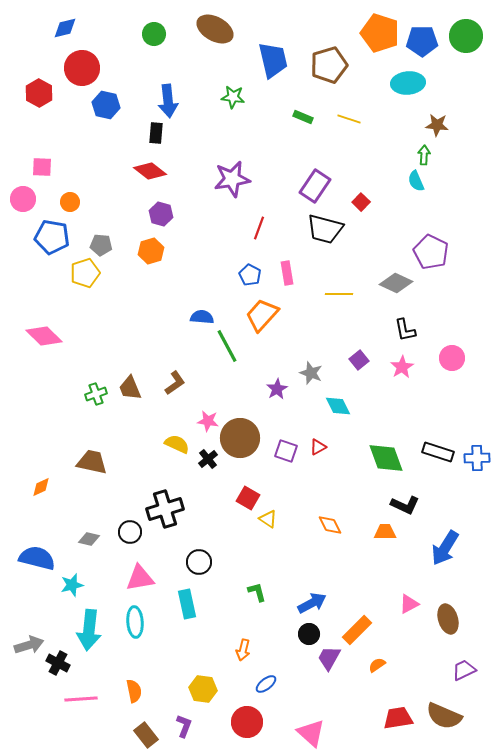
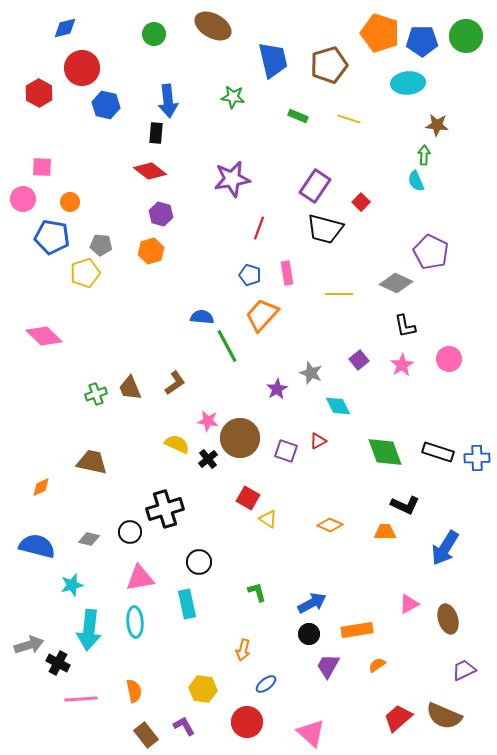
brown ellipse at (215, 29): moved 2 px left, 3 px up
green rectangle at (303, 117): moved 5 px left, 1 px up
blue pentagon at (250, 275): rotated 10 degrees counterclockwise
black L-shape at (405, 330): moved 4 px up
pink circle at (452, 358): moved 3 px left, 1 px down
pink star at (402, 367): moved 2 px up
red triangle at (318, 447): moved 6 px up
green diamond at (386, 458): moved 1 px left, 6 px up
orange diamond at (330, 525): rotated 40 degrees counterclockwise
blue semicircle at (37, 558): moved 12 px up
orange rectangle at (357, 630): rotated 36 degrees clockwise
purple trapezoid at (329, 658): moved 1 px left, 8 px down
red trapezoid at (398, 718): rotated 32 degrees counterclockwise
purple L-shape at (184, 726): rotated 50 degrees counterclockwise
